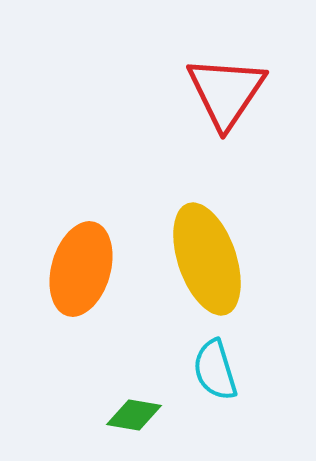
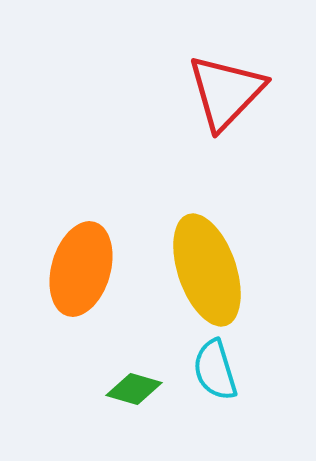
red triangle: rotated 10 degrees clockwise
yellow ellipse: moved 11 px down
green diamond: moved 26 px up; rotated 6 degrees clockwise
